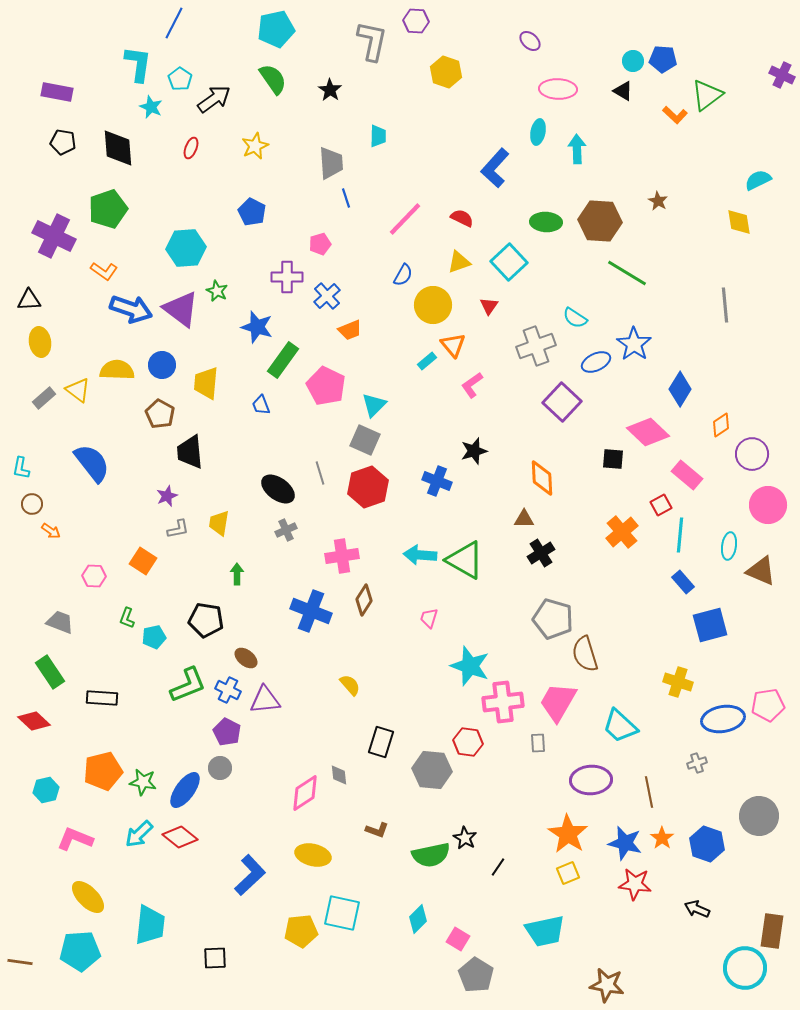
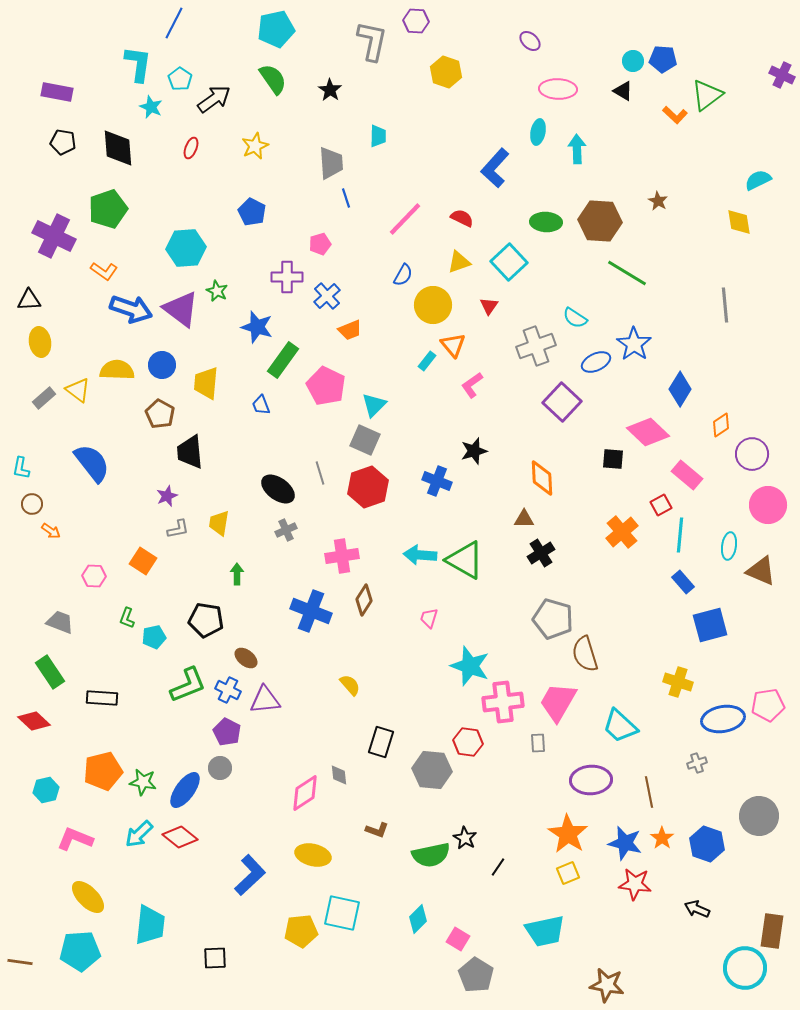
cyan rectangle at (427, 361): rotated 12 degrees counterclockwise
